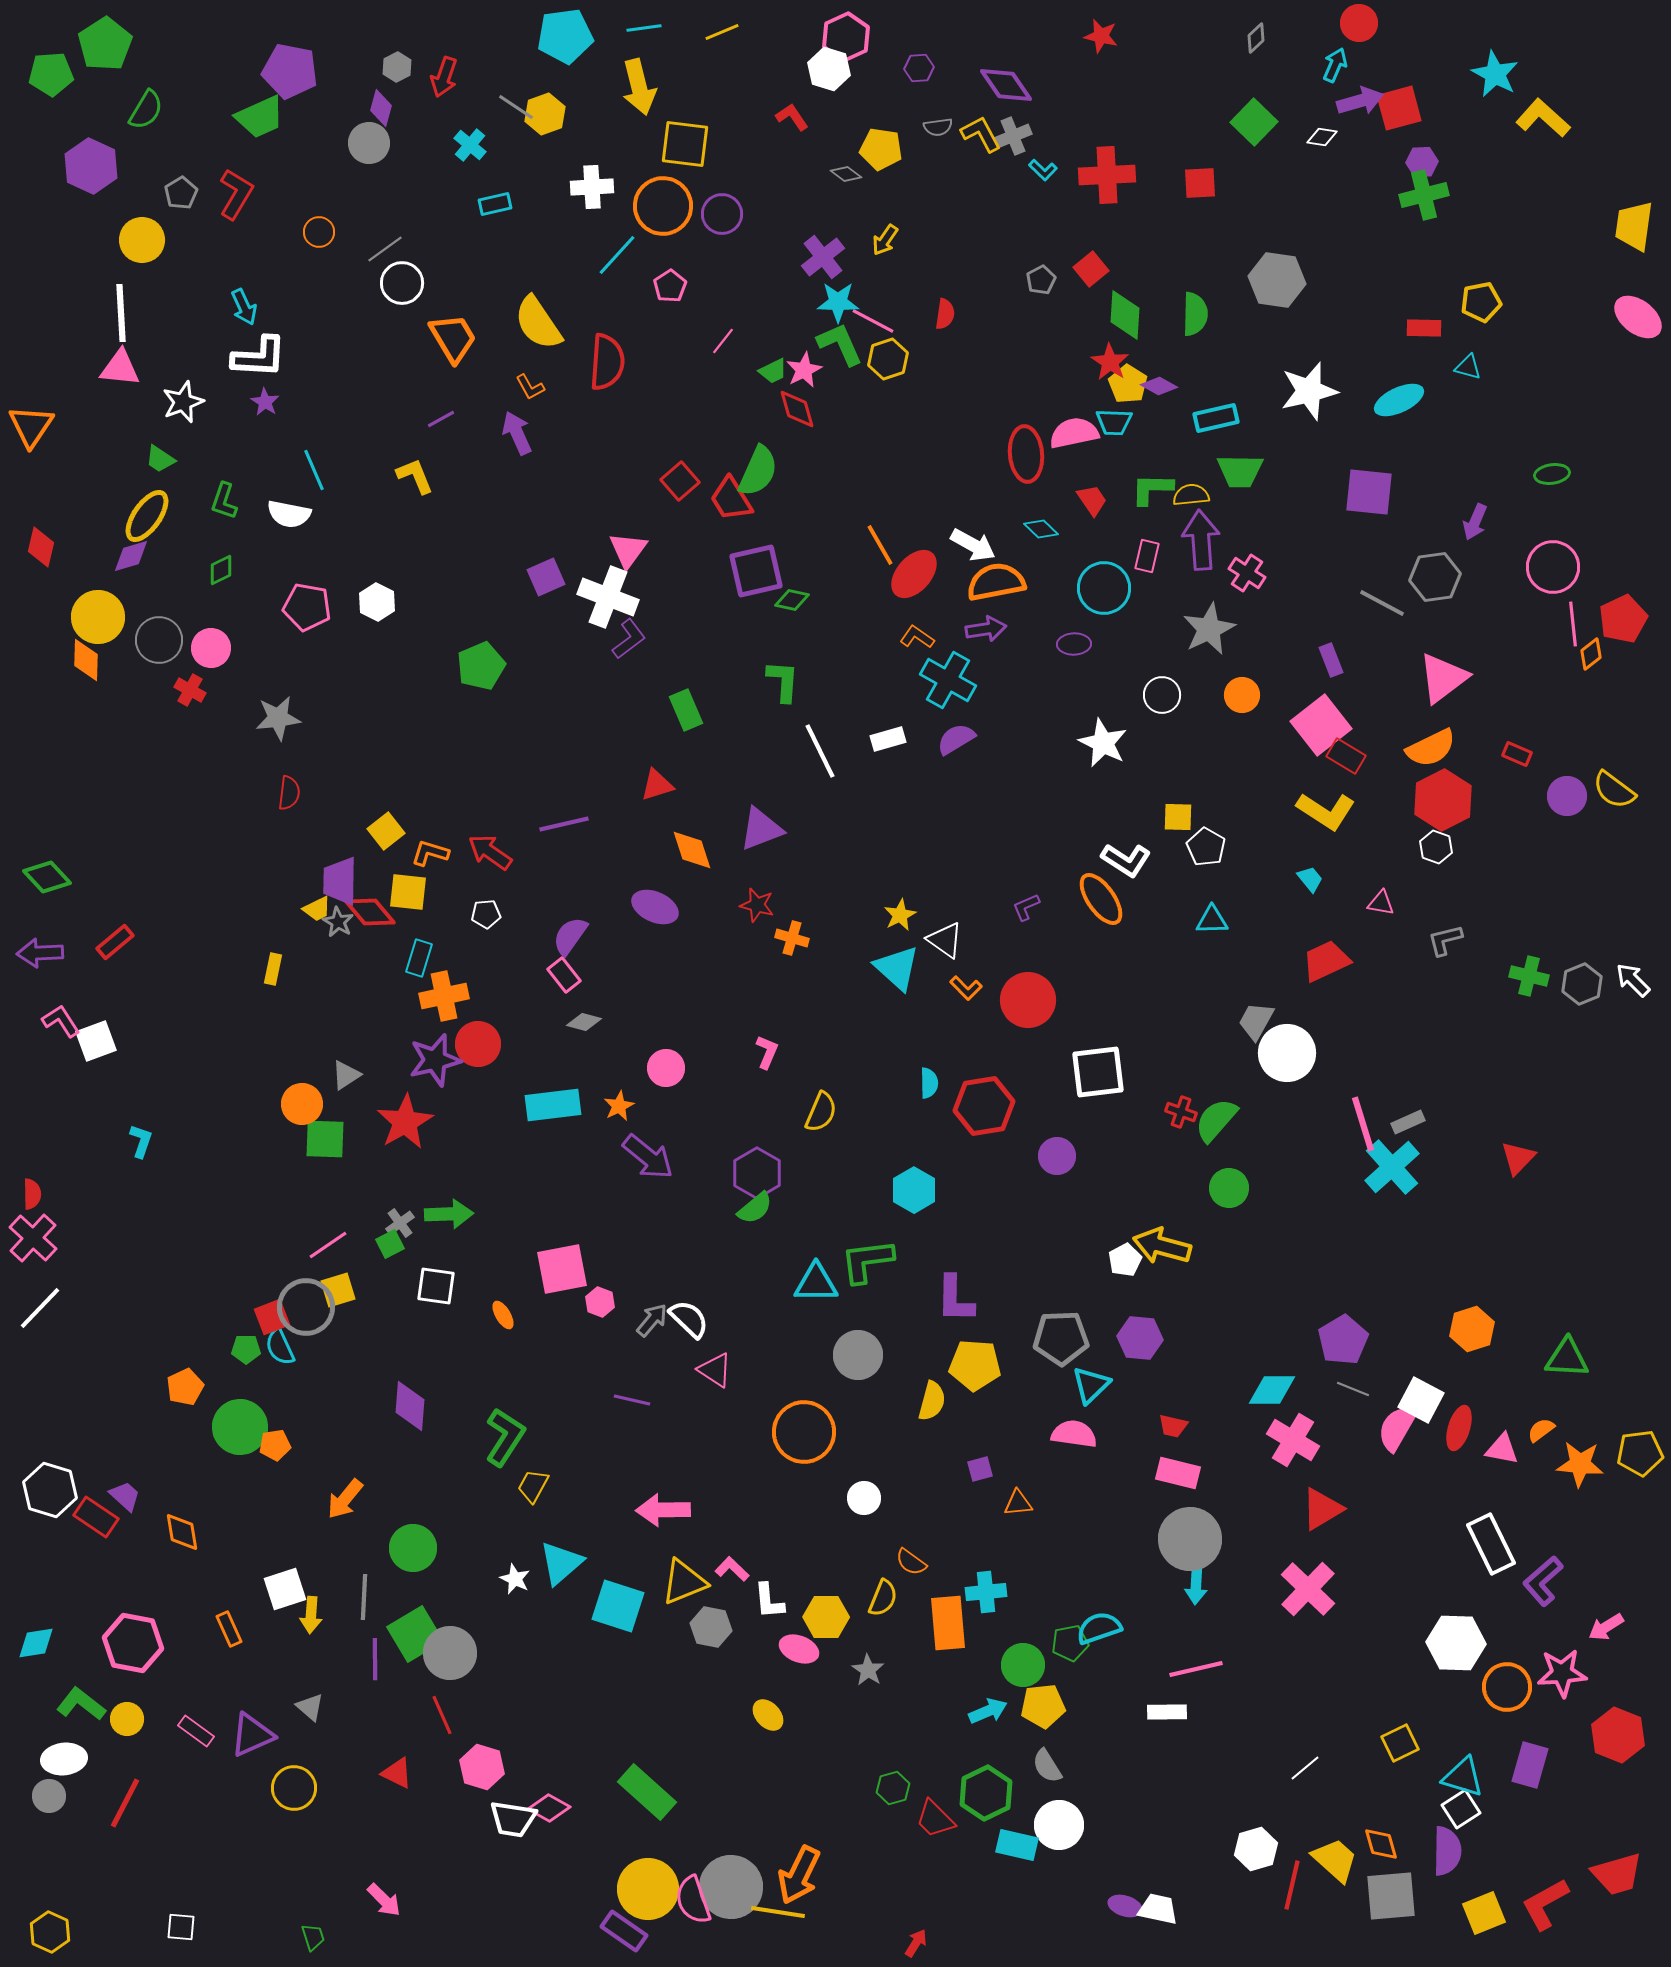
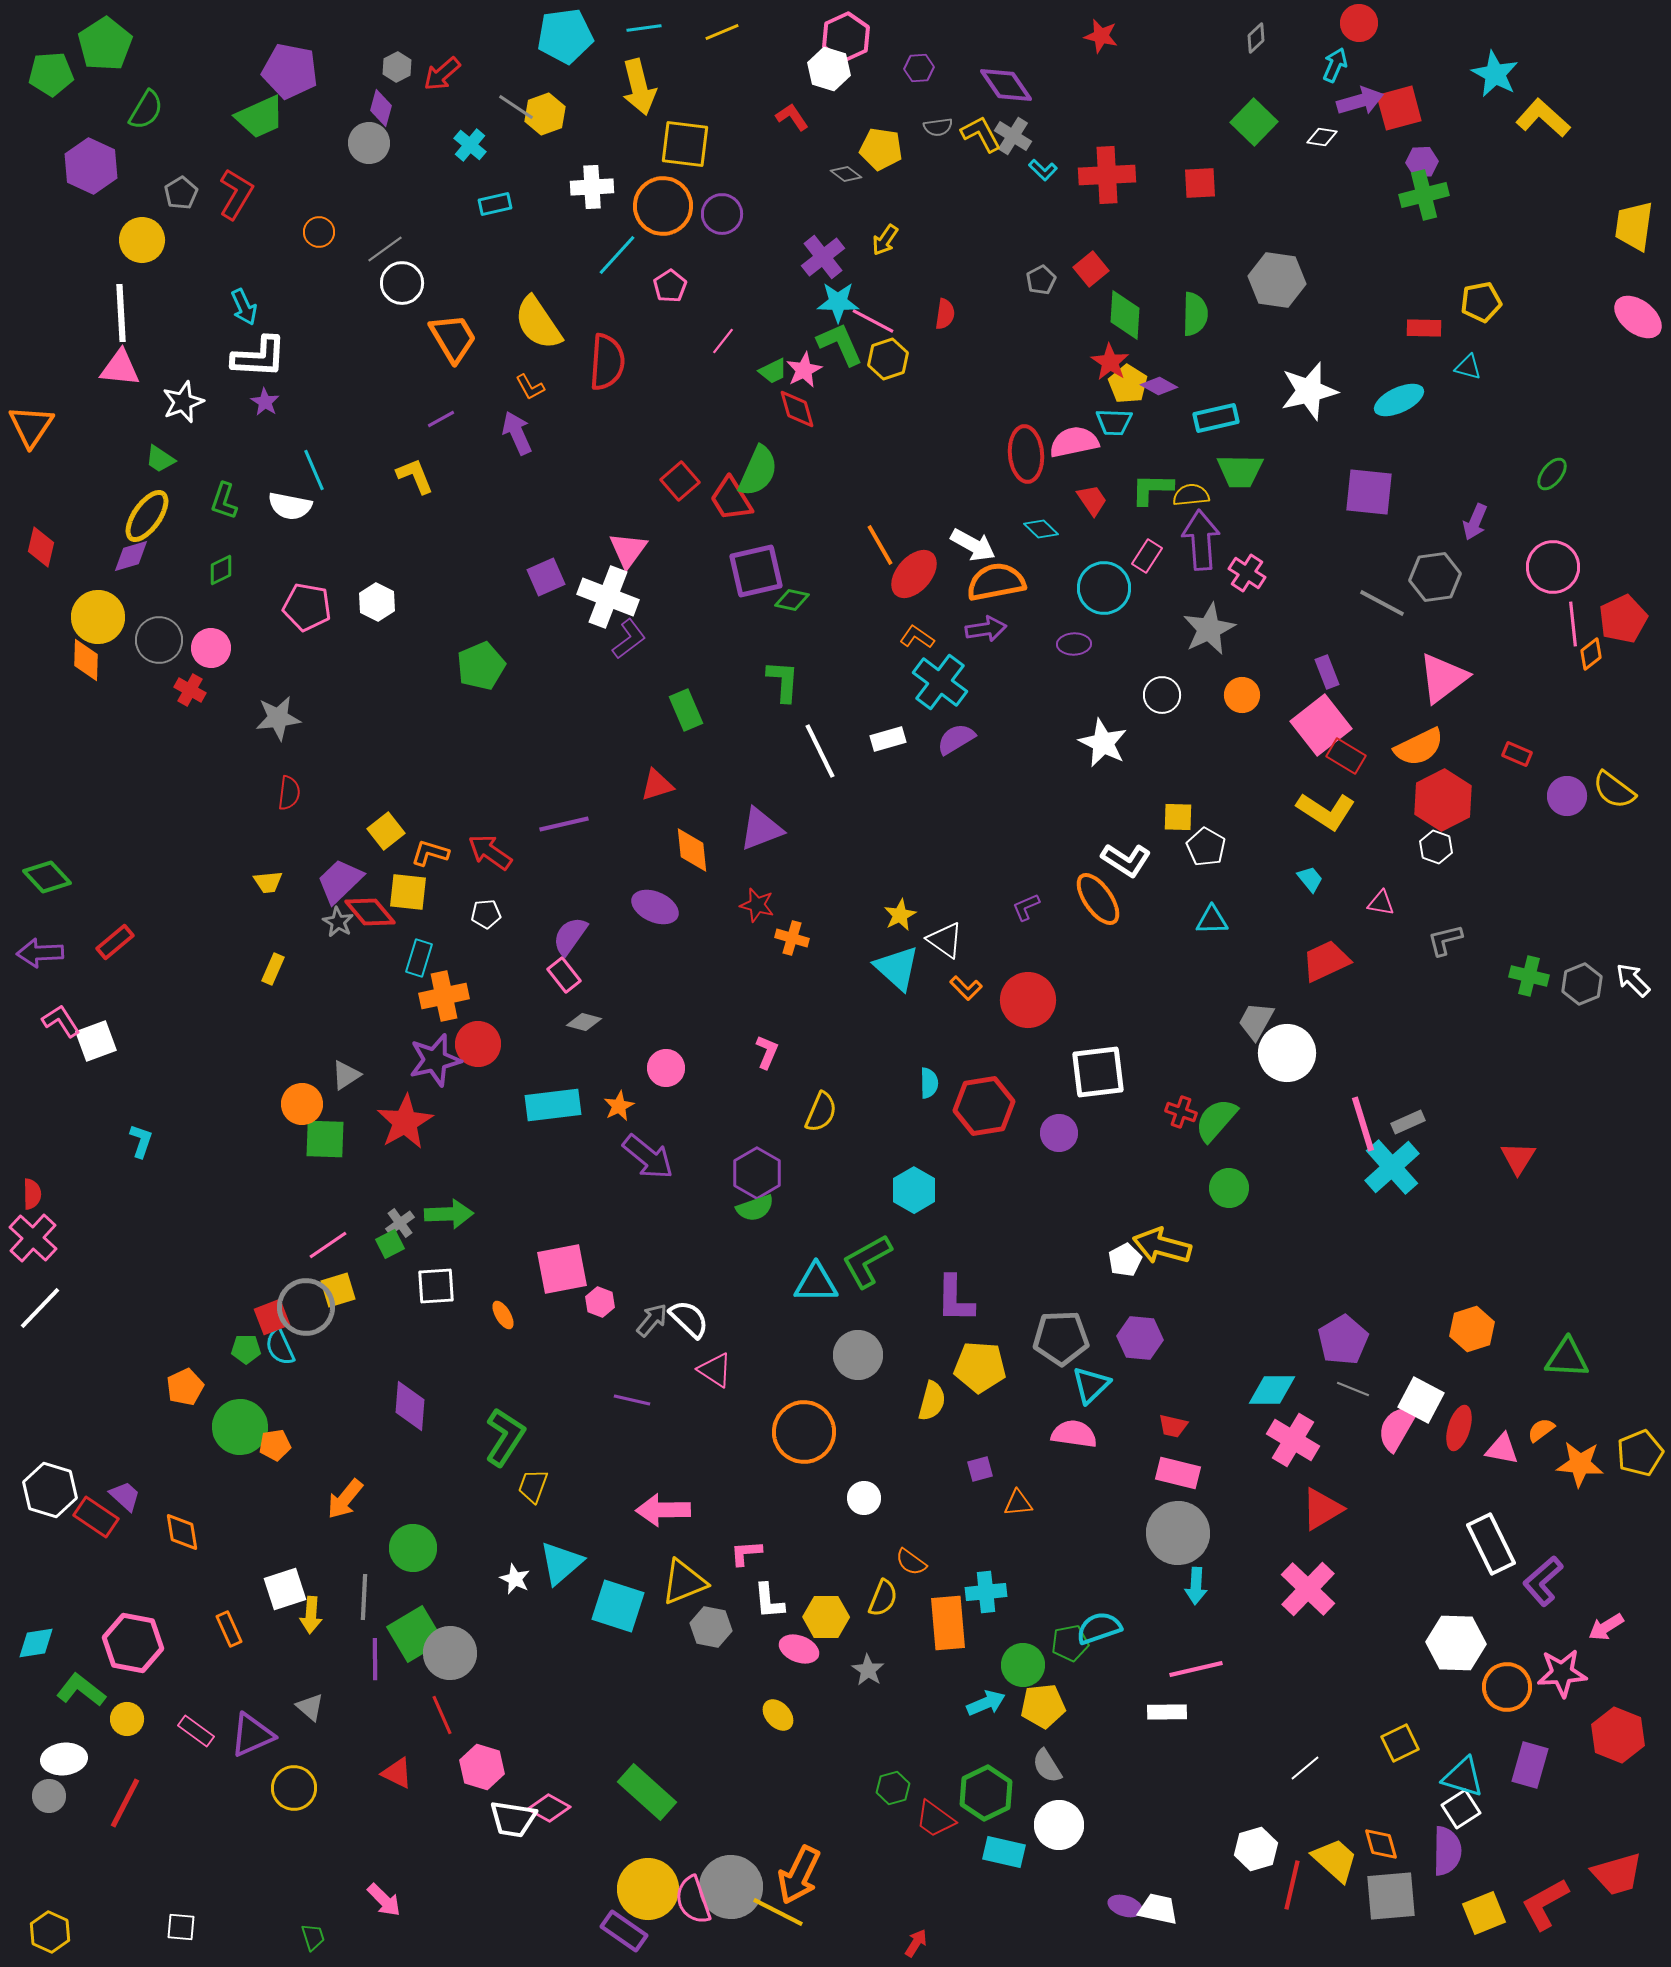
red arrow at (444, 77): moved 2 px left, 3 px up; rotated 30 degrees clockwise
gray cross at (1013, 136): rotated 36 degrees counterclockwise
pink semicircle at (1074, 433): moved 9 px down
green ellipse at (1552, 474): rotated 44 degrees counterclockwise
white semicircle at (289, 514): moved 1 px right, 8 px up
pink rectangle at (1147, 556): rotated 20 degrees clockwise
purple rectangle at (1331, 660): moved 4 px left, 12 px down
cyan cross at (948, 680): moved 8 px left, 2 px down; rotated 8 degrees clockwise
orange semicircle at (1431, 748): moved 12 px left, 1 px up
orange diamond at (692, 850): rotated 12 degrees clockwise
purple trapezoid at (340, 881): rotated 45 degrees clockwise
orange ellipse at (1101, 899): moved 3 px left
yellow trapezoid at (317, 909): moved 49 px left, 27 px up; rotated 20 degrees clockwise
yellow rectangle at (273, 969): rotated 12 degrees clockwise
purple circle at (1057, 1156): moved 2 px right, 23 px up
red triangle at (1518, 1158): rotated 12 degrees counterclockwise
green semicircle at (755, 1208): rotated 21 degrees clockwise
green L-shape at (867, 1261): rotated 22 degrees counterclockwise
white square at (436, 1286): rotated 12 degrees counterclockwise
yellow pentagon at (975, 1365): moved 5 px right, 2 px down
yellow pentagon at (1640, 1453): rotated 15 degrees counterclockwise
yellow trapezoid at (533, 1486): rotated 9 degrees counterclockwise
gray circle at (1190, 1539): moved 12 px left, 6 px up
pink L-shape at (732, 1569): moved 14 px right, 16 px up; rotated 48 degrees counterclockwise
green L-shape at (81, 1704): moved 14 px up
cyan arrow at (988, 1711): moved 2 px left, 8 px up
yellow ellipse at (768, 1715): moved 10 px right
red trapezoid at (935, 1819): rotated 9 degrees counterclockwise
cyan rectangle at (1017, 1845): moved 13 px left, 7 px down
yellow line at (778, 1912): rotated 18 degrees clockwise
